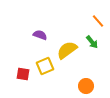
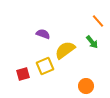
purple semicircle: moved 3 px right, 1 px up
yellow semicircle: moved 2 px left
red square: rotated 24 degrees counterclockwise
